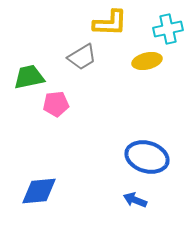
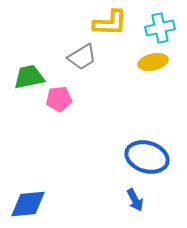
cyan cross: moved 8 px left, 1 px up
yellow ellipse: moved 6 px right, 1 px down
pink pentagon: moved 3 px right, 5 px up
blue diamond: moved 11 px left, 13 px down
blue arrow: rotated 140 degrees counterclockwise
